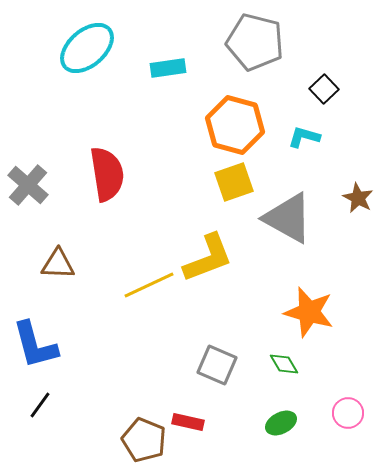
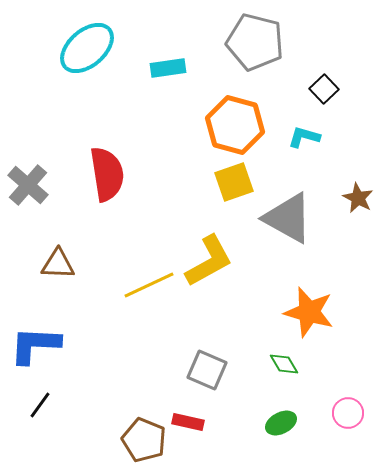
yellow L-shape: moved 1 px right, 3 px down; rotated 8 degrees counterclockwise
blue L-shape: rotated 108 degrees clockwise
gray square: moved 10 px left, 5 px down
